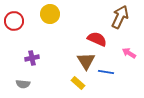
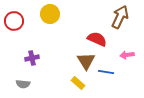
pink arrow: moved 2 px left, 2 px down; rotated 40 degrees counterclockwise
